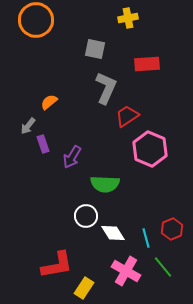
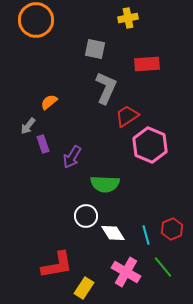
pink hexagon: moved 4 px up
cyan line: moved 3 px up
pink cross: moved 1 px down
